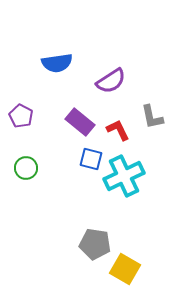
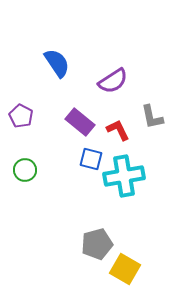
blue semicircle: rotated 116 degrees counterclockwise
purple semicircle: moved 2 px right
green circle: moved 1 px left, 2 px down
cyan cross: rotated 15 degrees clockwise
gray pentagon: moved 2 px right; rotated 24 degrees counterclockwise
